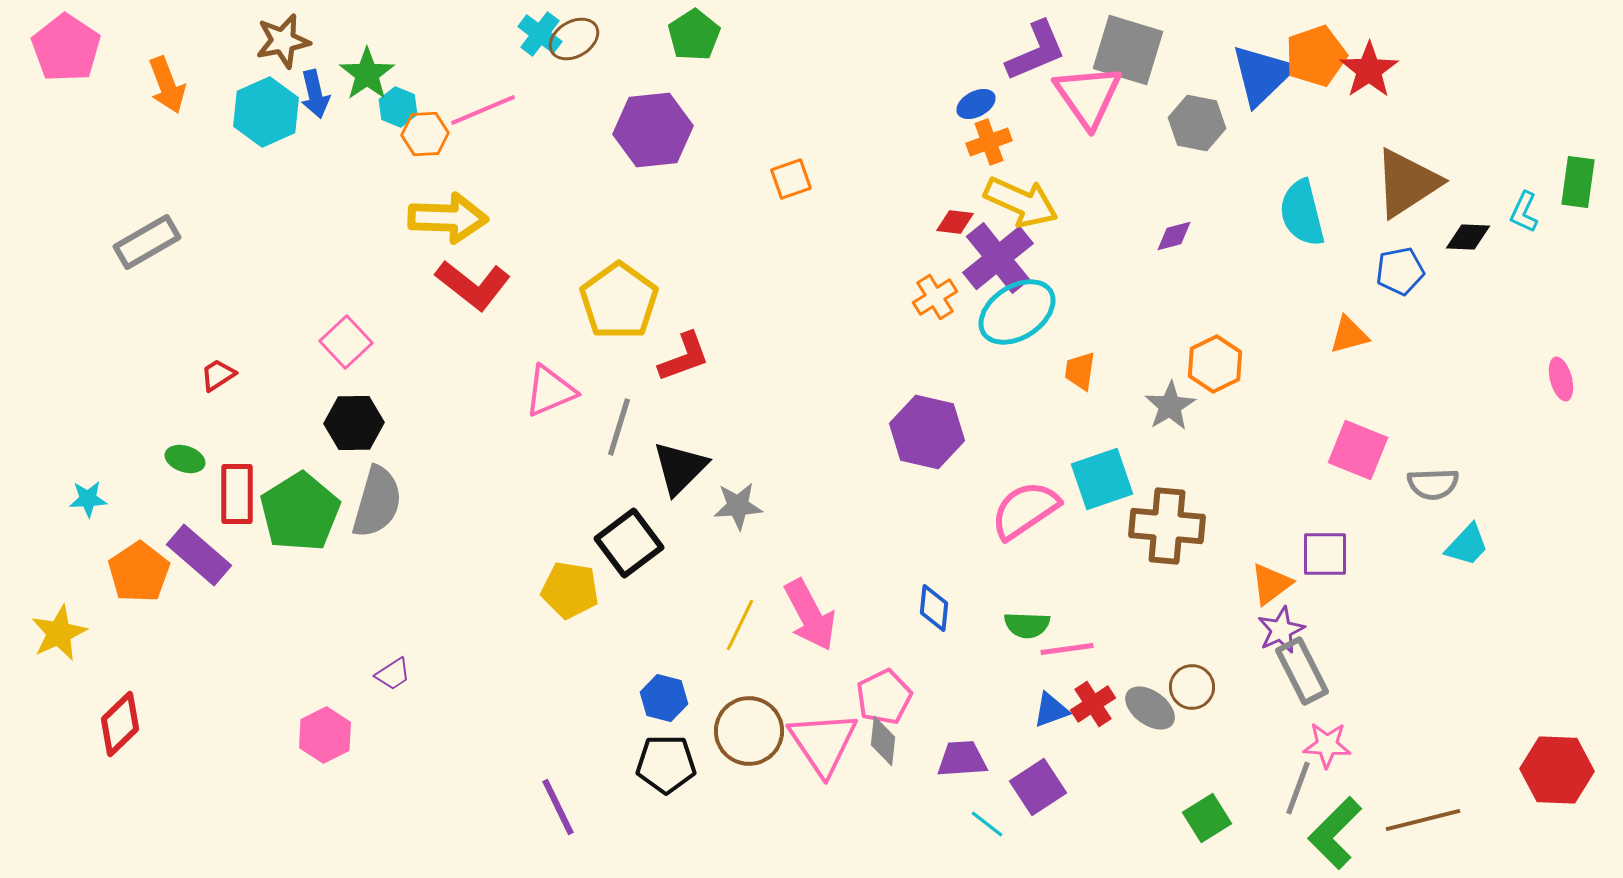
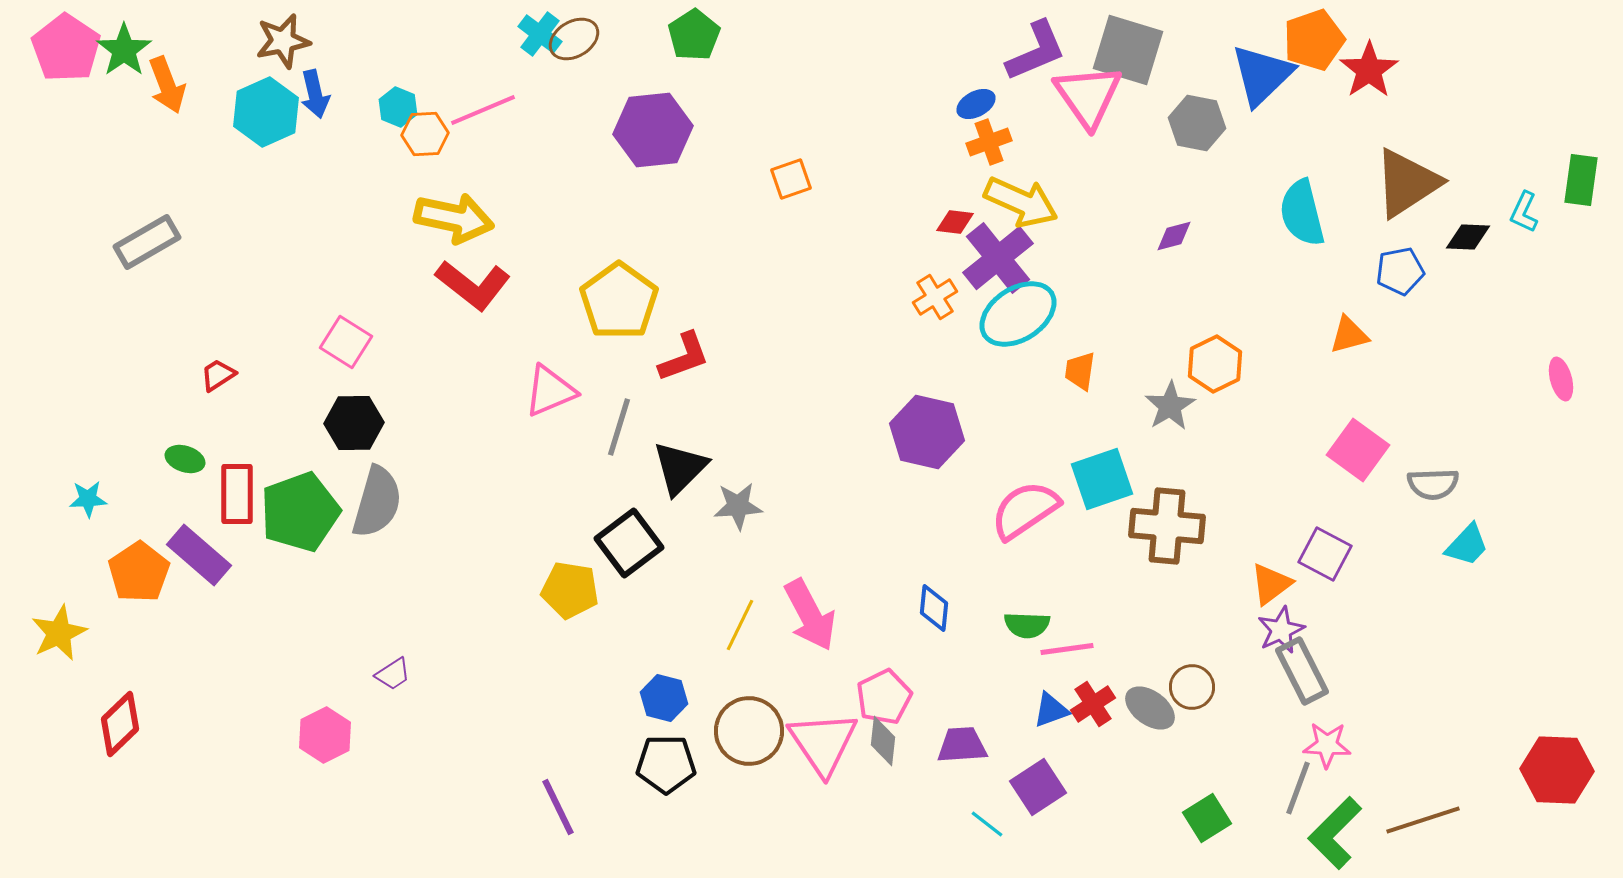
orange pentagon at (1316, 56): moved 2 px left, 16 px up
green star at (367, 74): moved 243 px left, 24 px up
green rectangle at (1578, 182): moved 3 px right, 2 px up
yellow arrow at (448, 218): moved 6 px right; rotated 10 degrees clockwise
cyan ellipse at (1017, 312): moved 1 px right, 2 px down
pink square at (346, 342): rotated 15 degrees counterclockwise
pink square at (1358, 450): rotated 14 degrees clockwise
green pentagon at (300, 512): rotated 12 degrees clockwise
purple square at (1325, 554): rotated 28 degrees clockwise
purple trapezoid at (962, 759): moved 14 px up
brown line at (1423, 820): rotated 4 degrees counterclockwise
